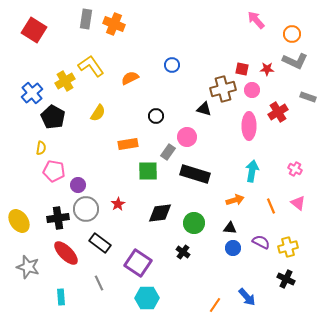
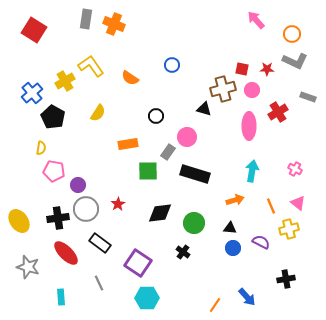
orange semicircle at (130, 78): rotated 120 degrees counterclockwise
yellow cross at (288, 247): moved 1 px right, 18 px up
black cross at (286, 279): rotated 36 degrees counterclockwise
